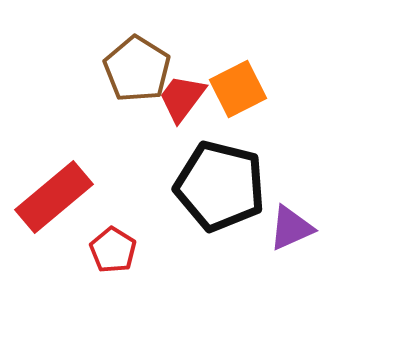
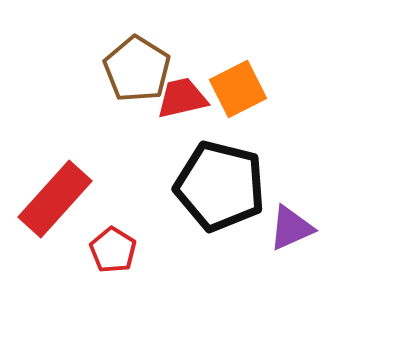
red trapezoid: rotated 40 degrees clockwise
red rectangle: moved 1 px right, 2 px down; rotated 8 degrees counterclockwise
